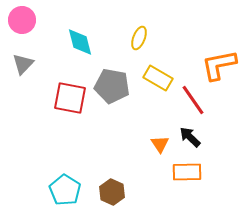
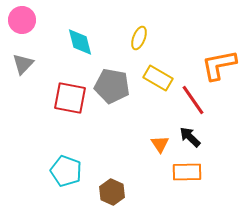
cyan pentagon: moved 1 px right, 19 px up; rotated 12 degrees counterclockwise
